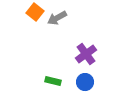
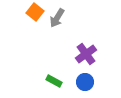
gray arrow: rotated 30 degrees counterclockwise
green rectangle: moved 1 px right; rotated 14 degrees clockwise
